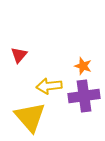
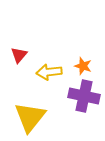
yellow arrow: moved 14 px up
purple cross: rotated 20 degrees clockwise
yellow triangle: rotated 20 degrees clockwise
